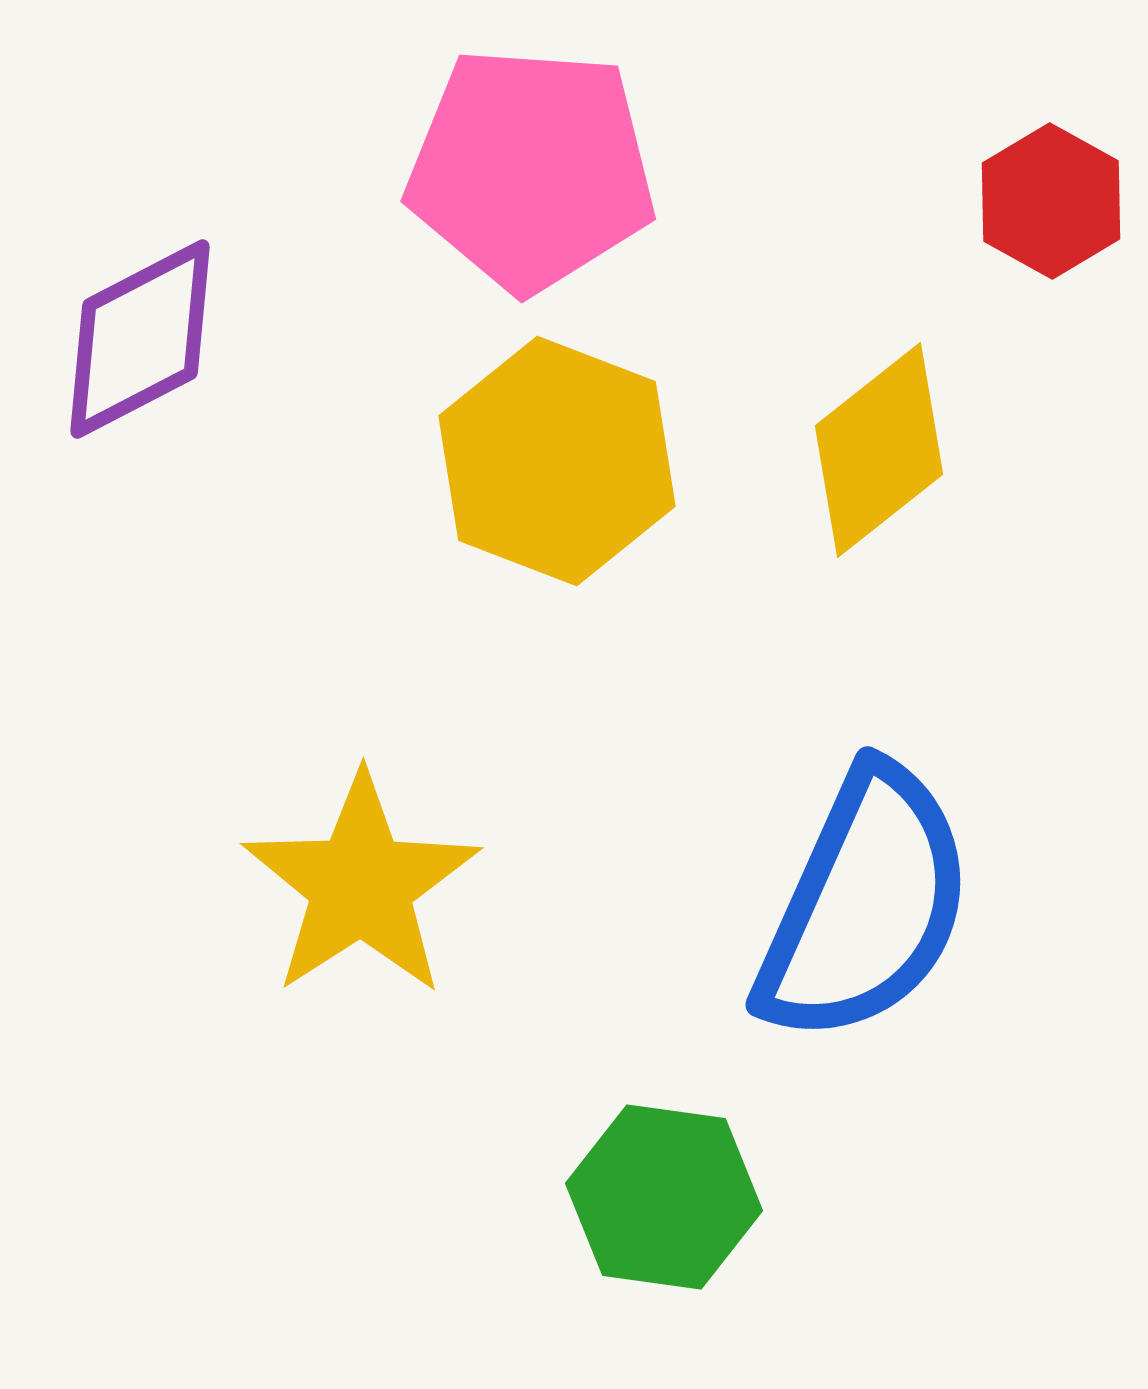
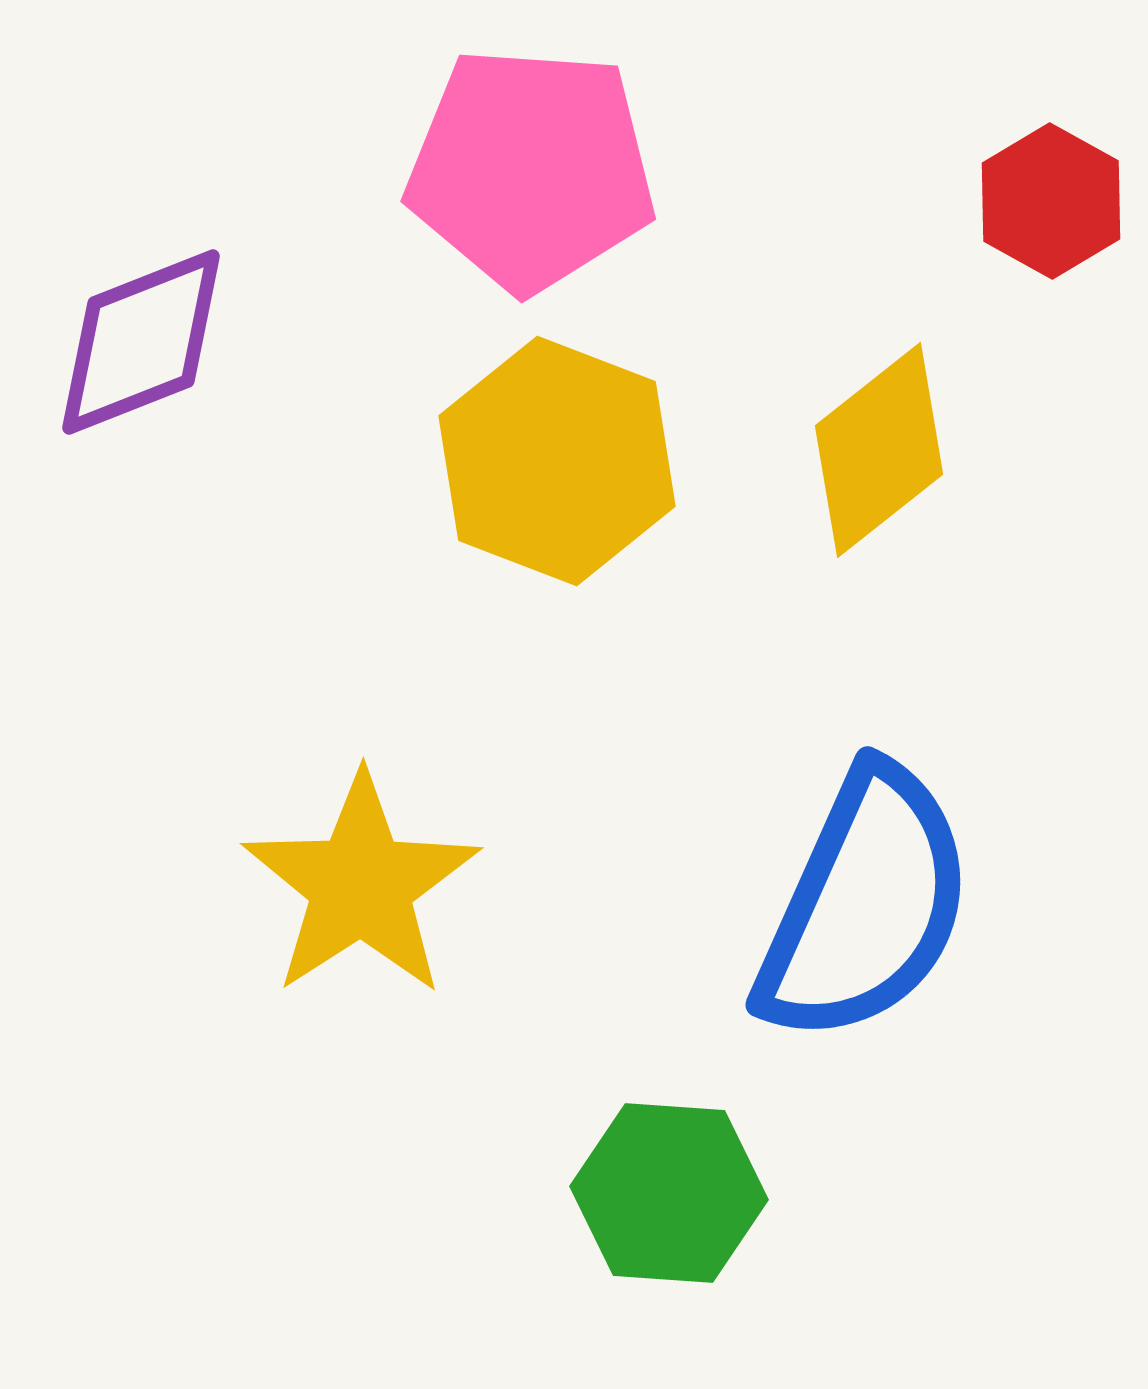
purple diamond: moved 1 px right, 3 px down; rotated 6 degrees clockwise
green hexagon: moved 5 px right, 4 px up; rotated 4 degrees counterclockwise
